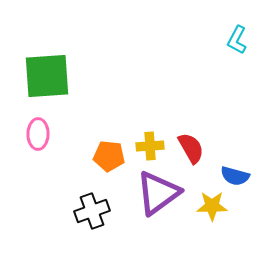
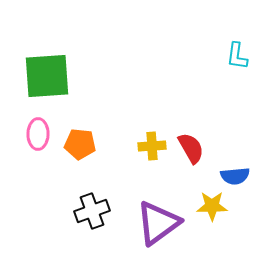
cyan L-shape: moved 16 px down; rotated 20 degrees counterclockwise
yellow cross: moved 2 px right
orange pentagon: moved 29 px left, 12 px up
blue semicircle: rotated 20 degrees counterclockwise
purple triangle: moved 30 px down
